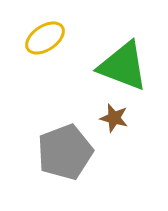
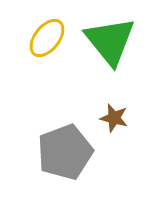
yellow ellipse: moved 2 px right; rotated 18 degrees counterclockwise
green triangle: moved 13 px left, 25 px up; rotated 30 degrees clockwise
